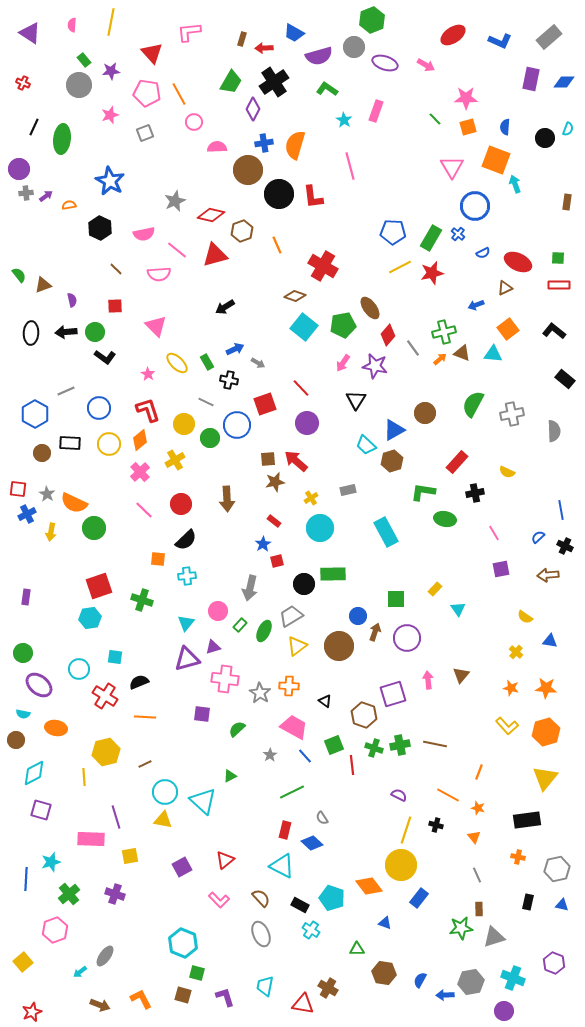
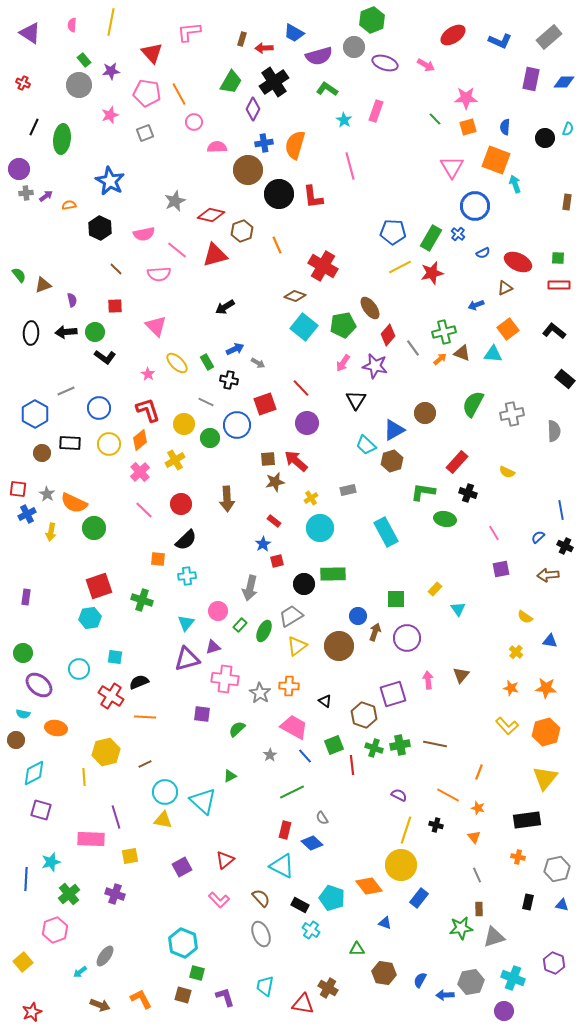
black cross at (475, 493): moved 7 px left; rotated 30 degrees clockwise
red cross at (105, 696): moved 6 px right
